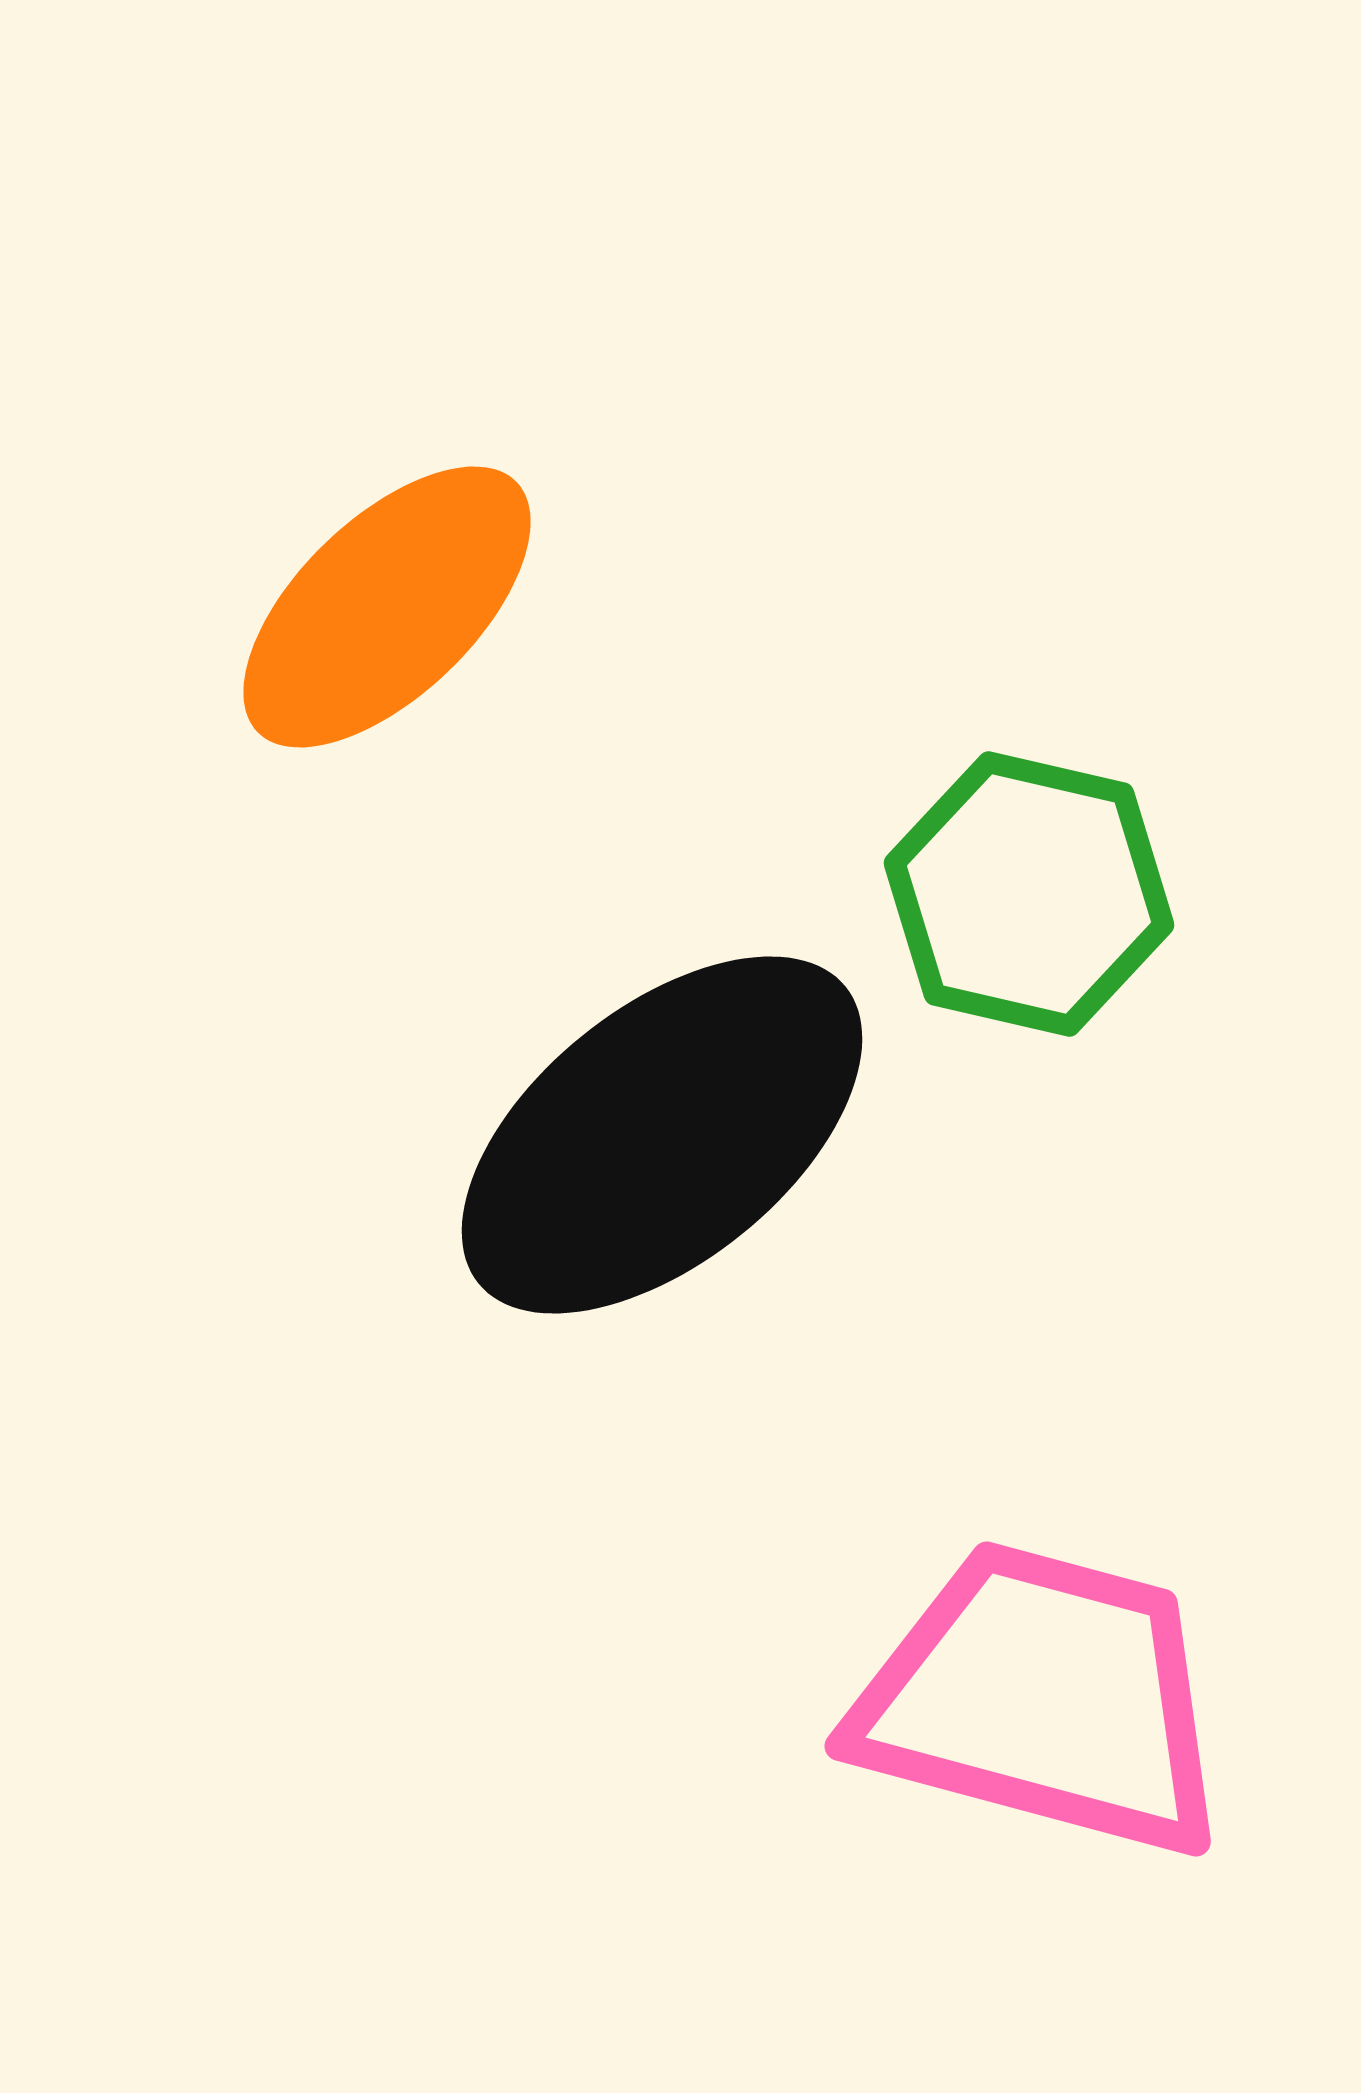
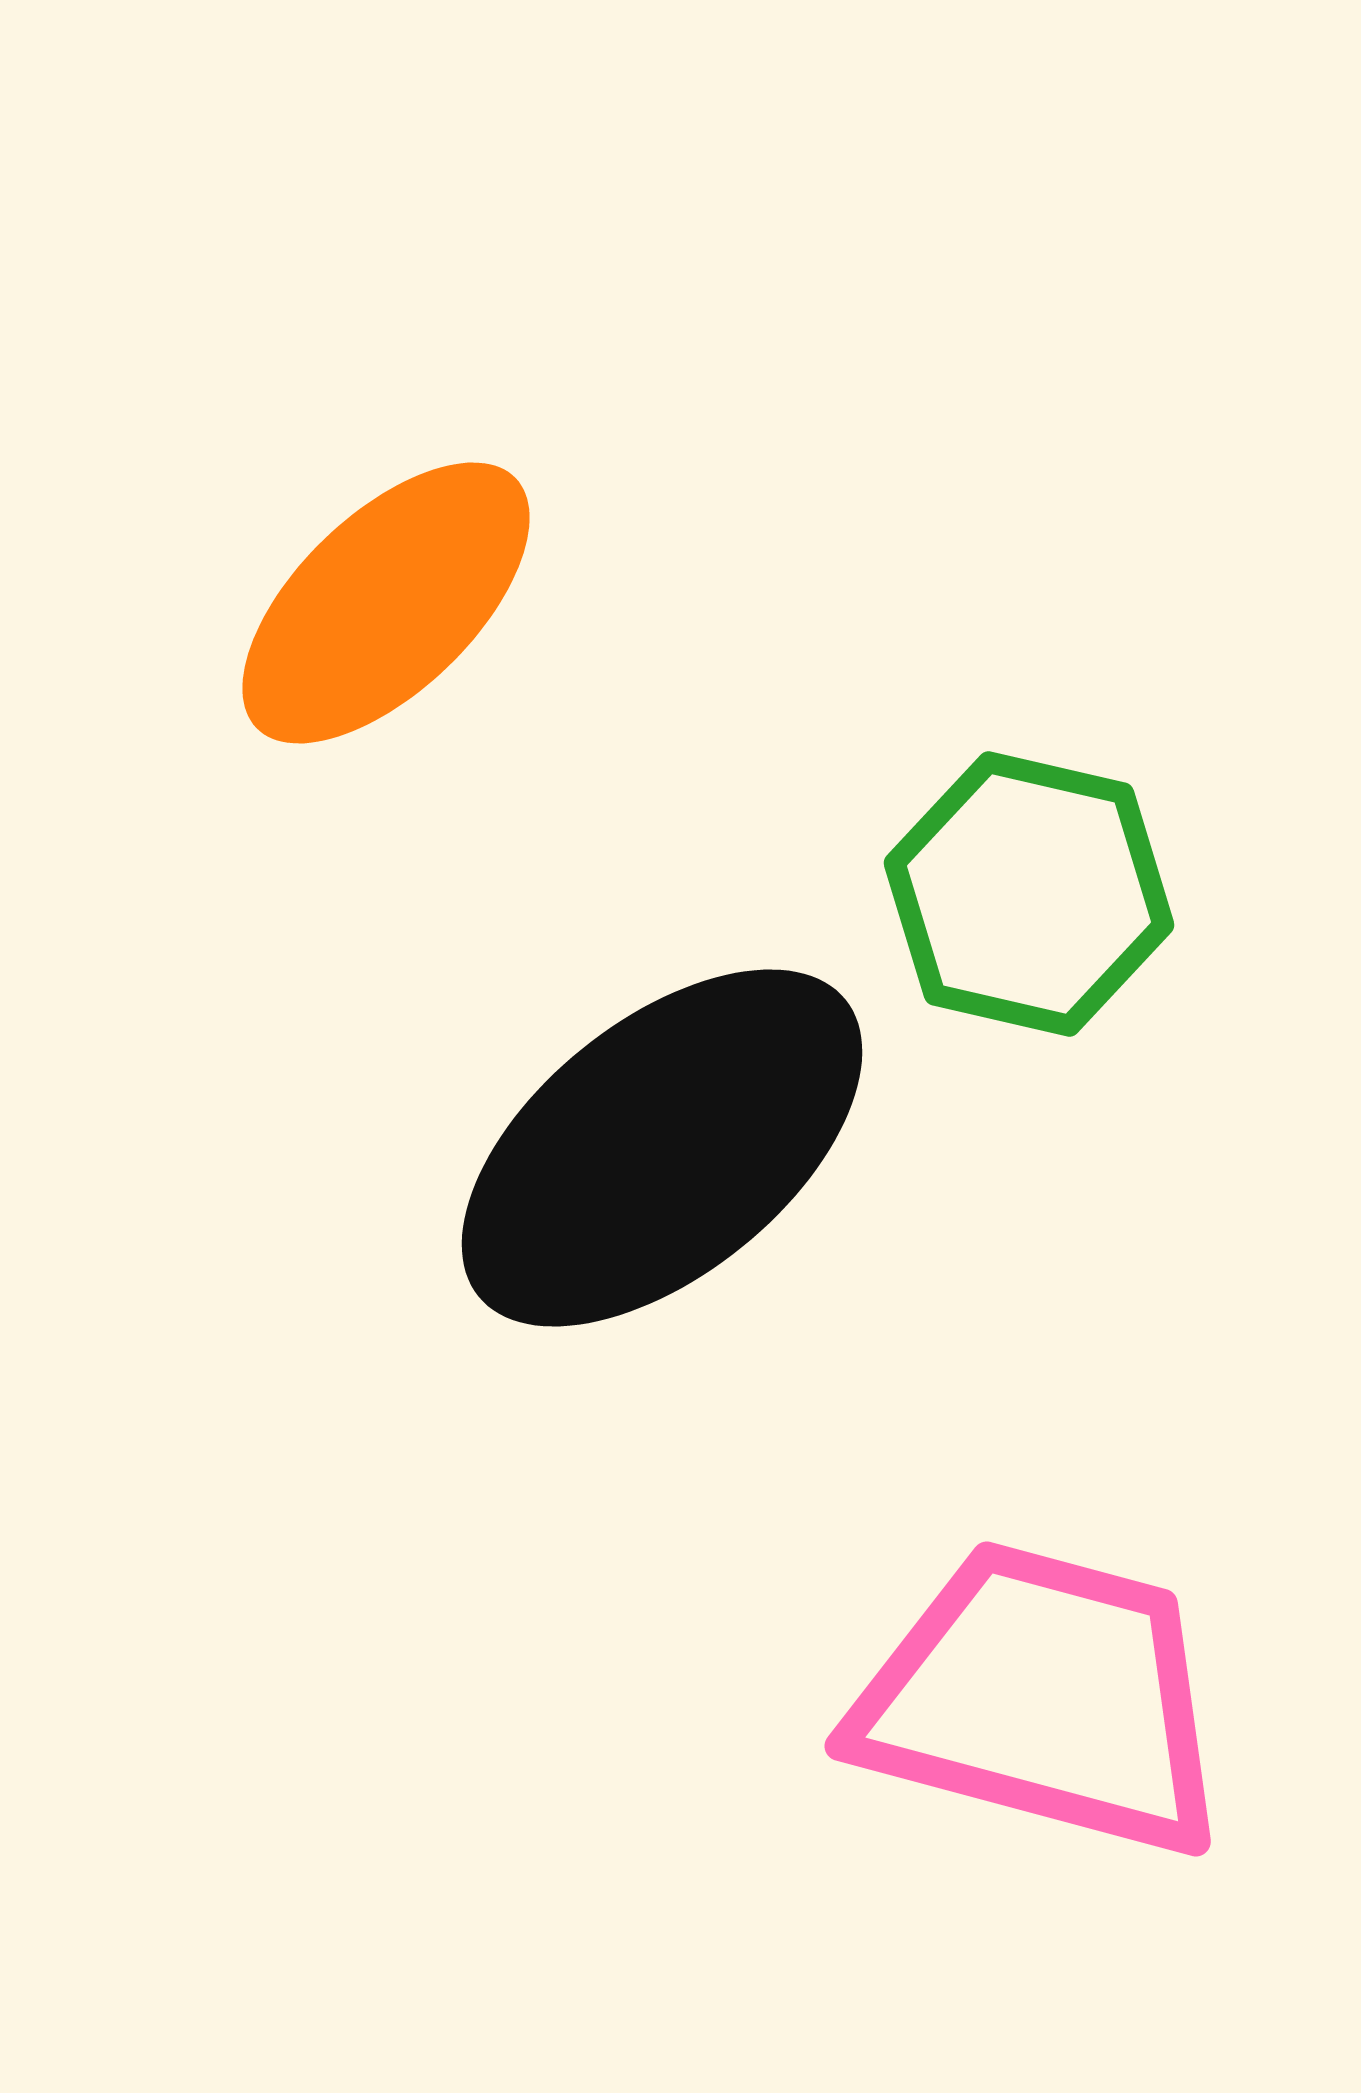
orange ellipse: moved 1 px left, 4 px up
black ellipse: moved 13 px down
